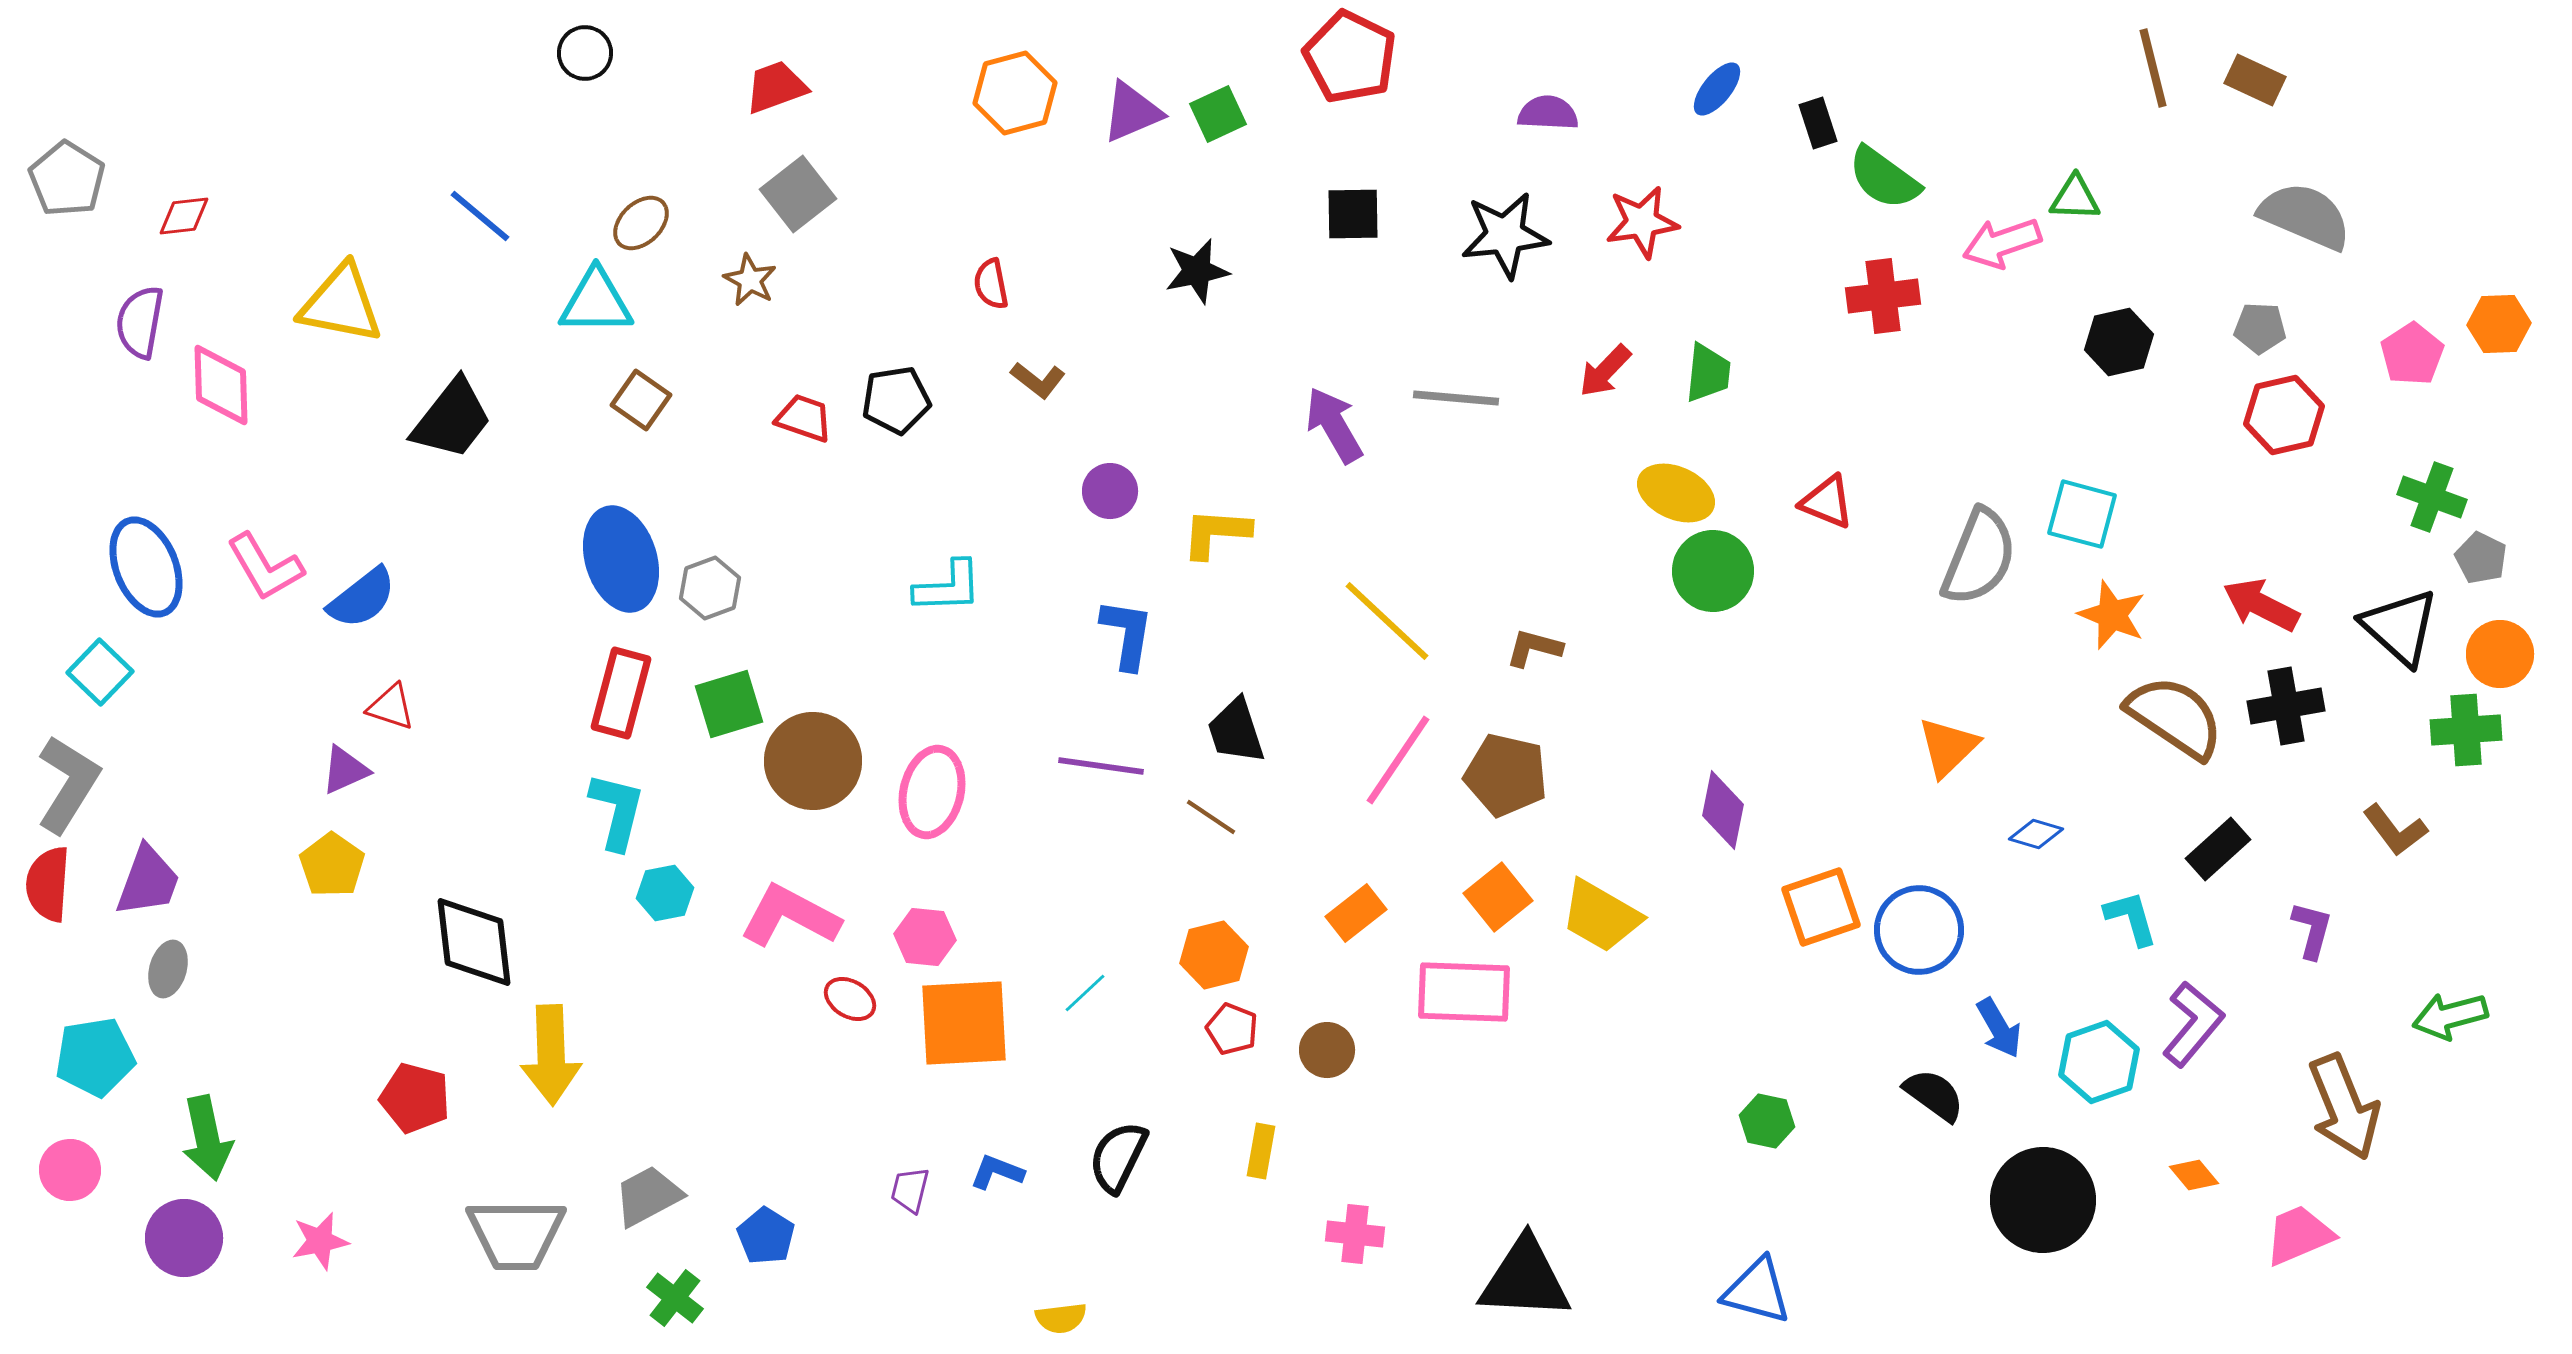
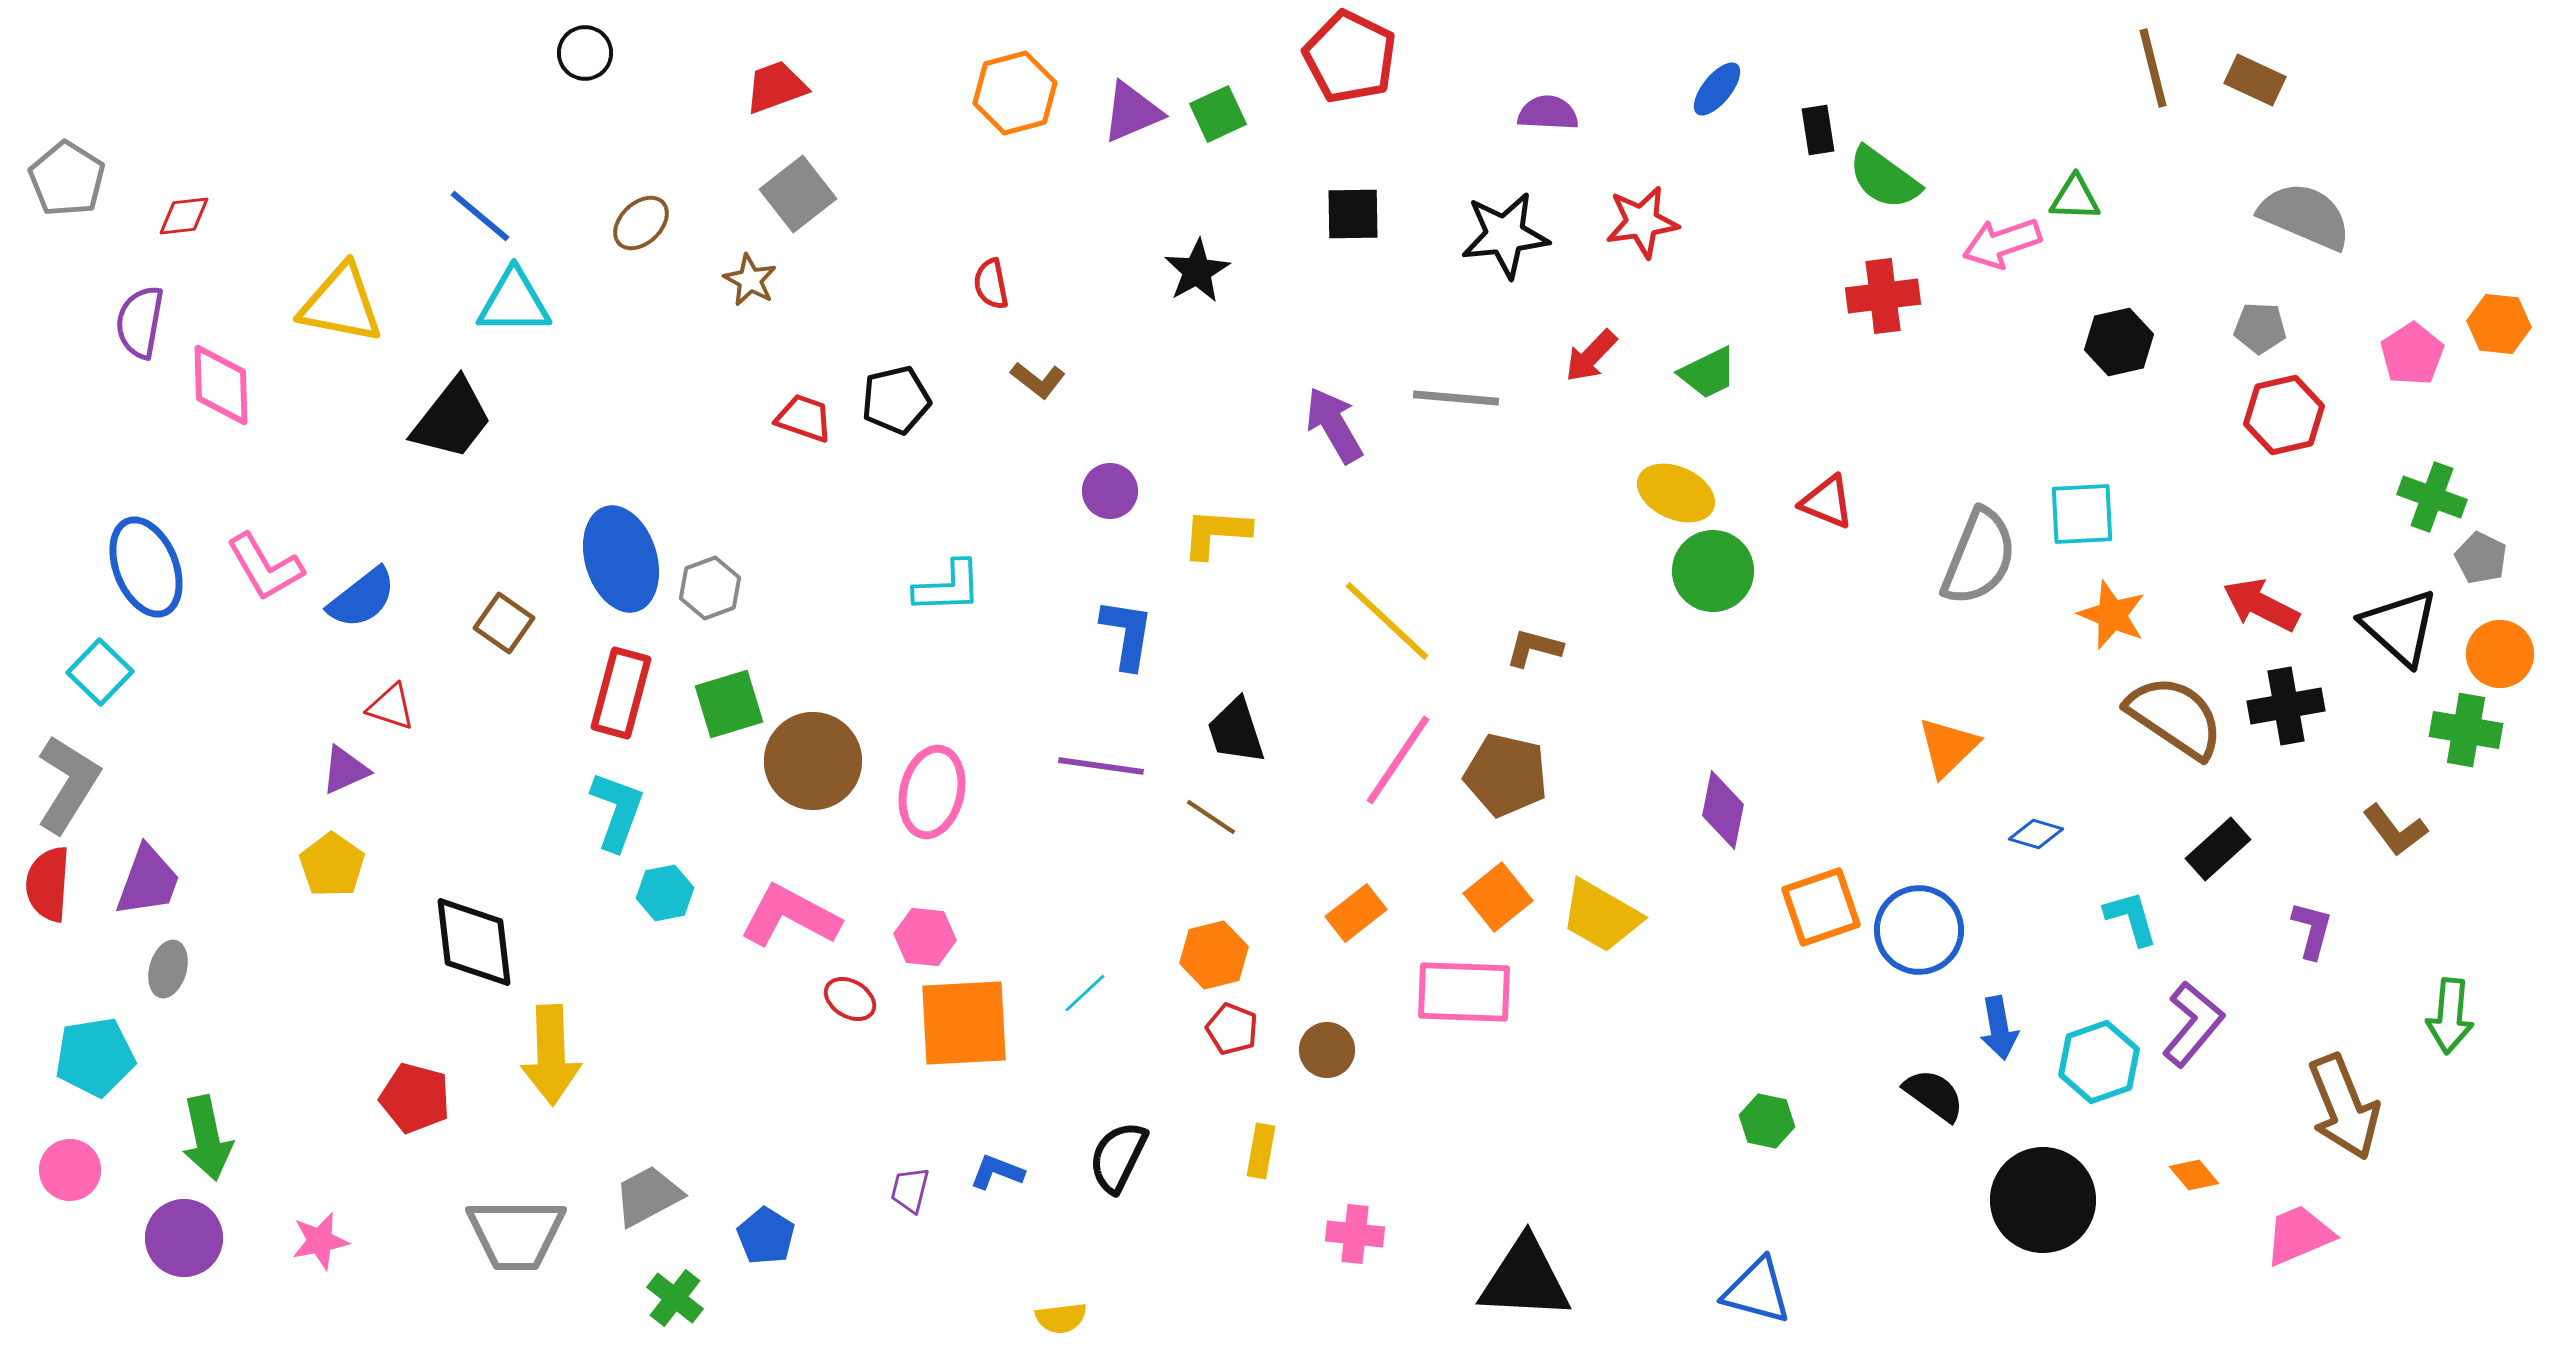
black rectangle at (1818, 123): moved 7 px down; rotated 9 degrees clockwise
black star at (1197, 271): rotated 18 degrees counterclockwise
cyan triangle at (596, 302): moved 82 px left
orange hexagon at (2499, 324): rotated 8 degrees clockwise
red arrow at (1605, 371): moved 14 px left, 15 px up
green trapezoid at (1708, 373): rotated 58 degrees clockwise
brown square at (641, 400): moved 137 px left, 223 px down
black pentagon at (896, 400): rotated 4 degrees counterclockwise
cyan square at (2082, 514): rotated 18 degrees counterclockwise
green cross at (2466, 730): rotated 14 degrees clockwise
cyan L-shape at (617, 811): rotated 6 degrees clockwise
green arrow at (2450, 1016): rotated 70 degrees counterclockwise
blue arrow at (1999, 1028): rotated 20 degrees clockwise
